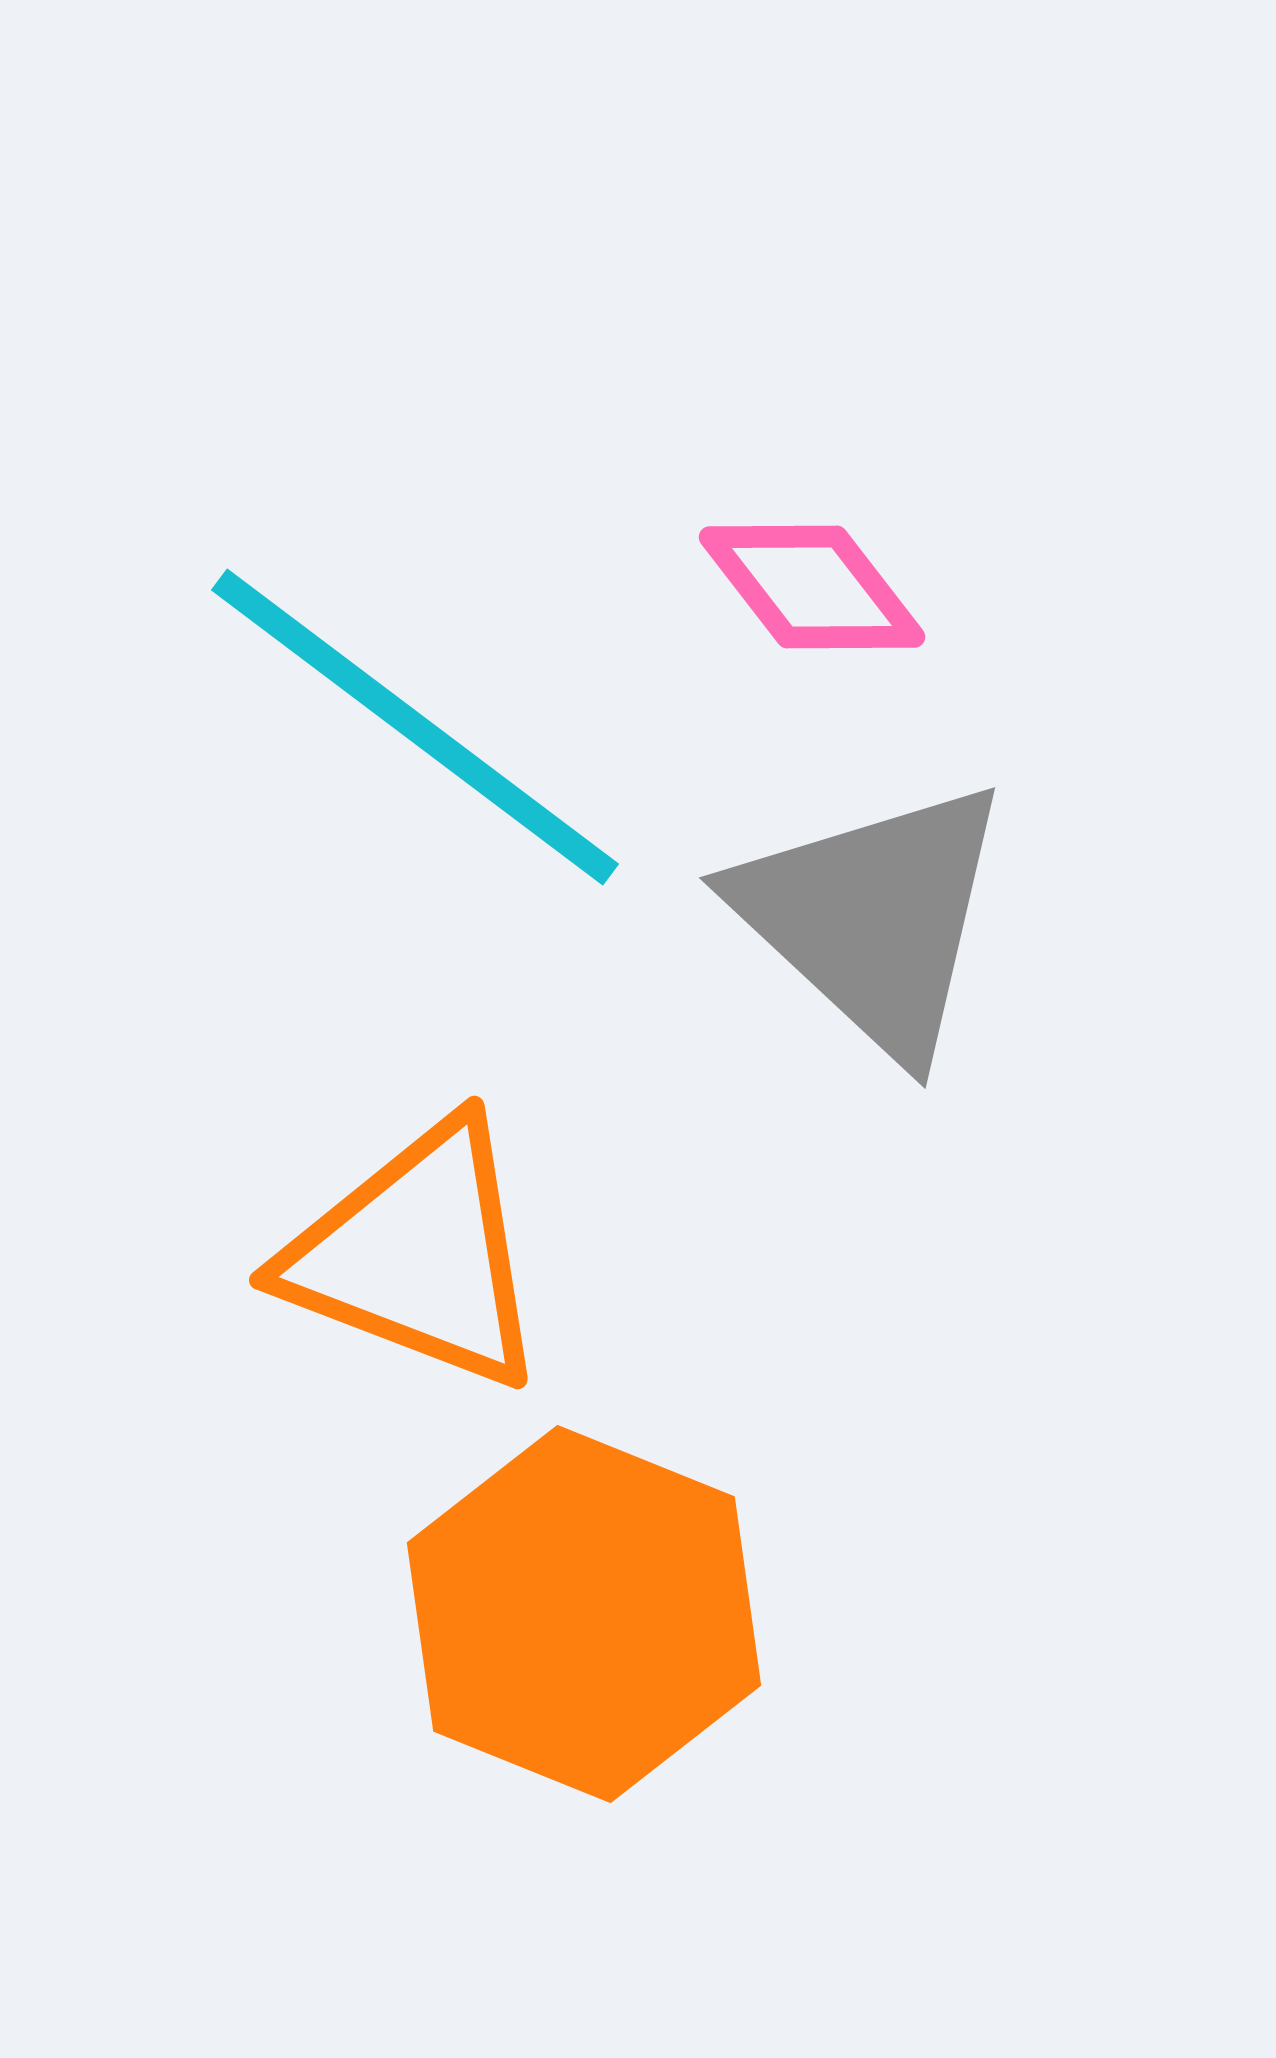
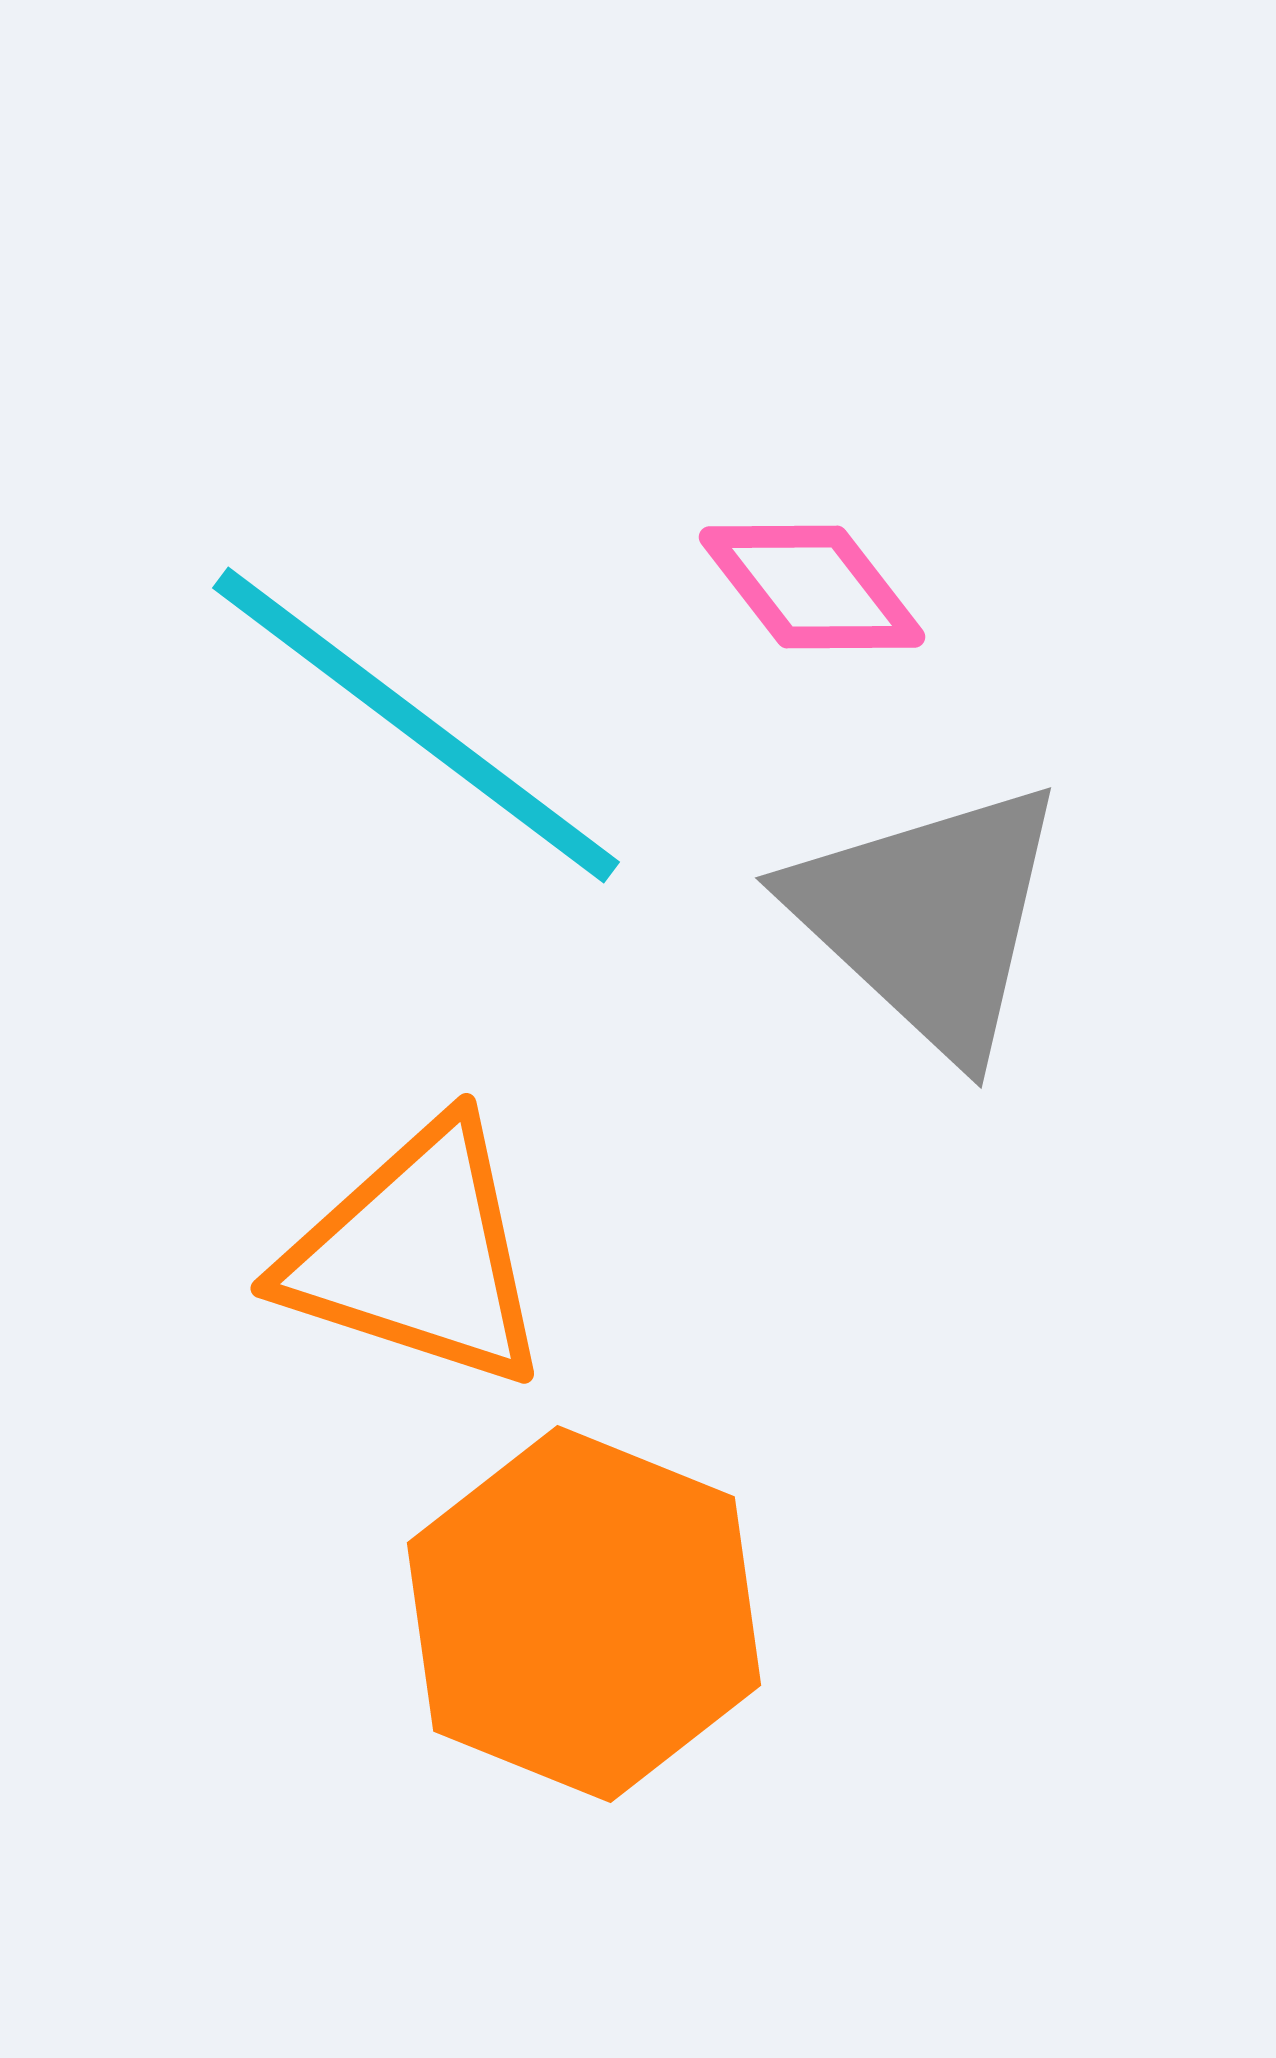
cyan line: moved 1 px right, 2 px up
gray triangle: moved 56 px right
orange triangle: rotated 3 degrees counterclockwise
